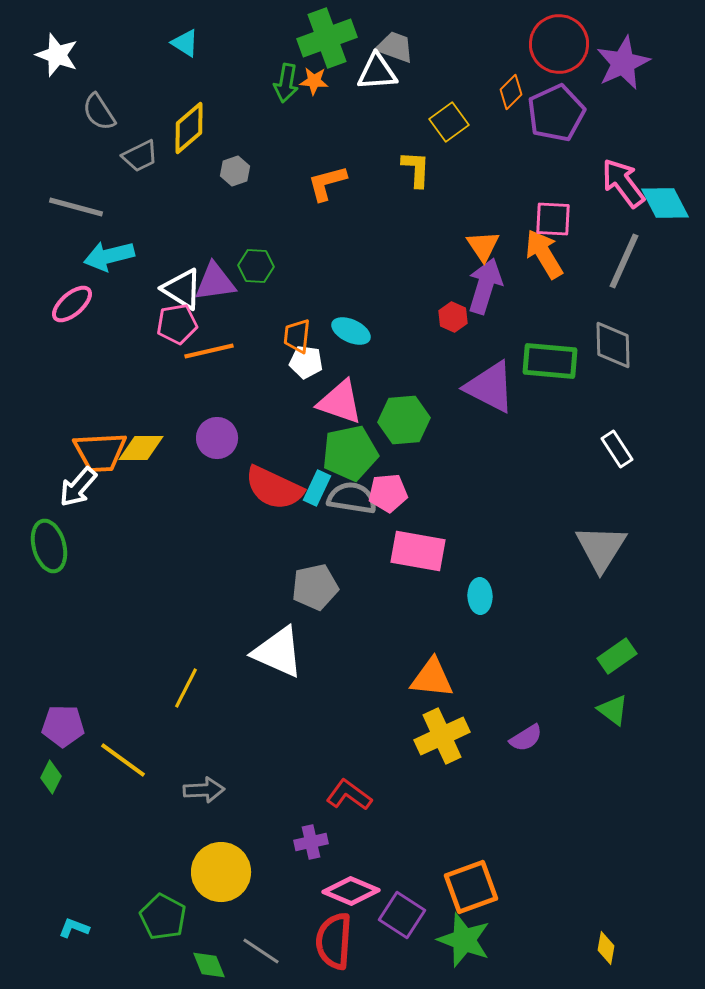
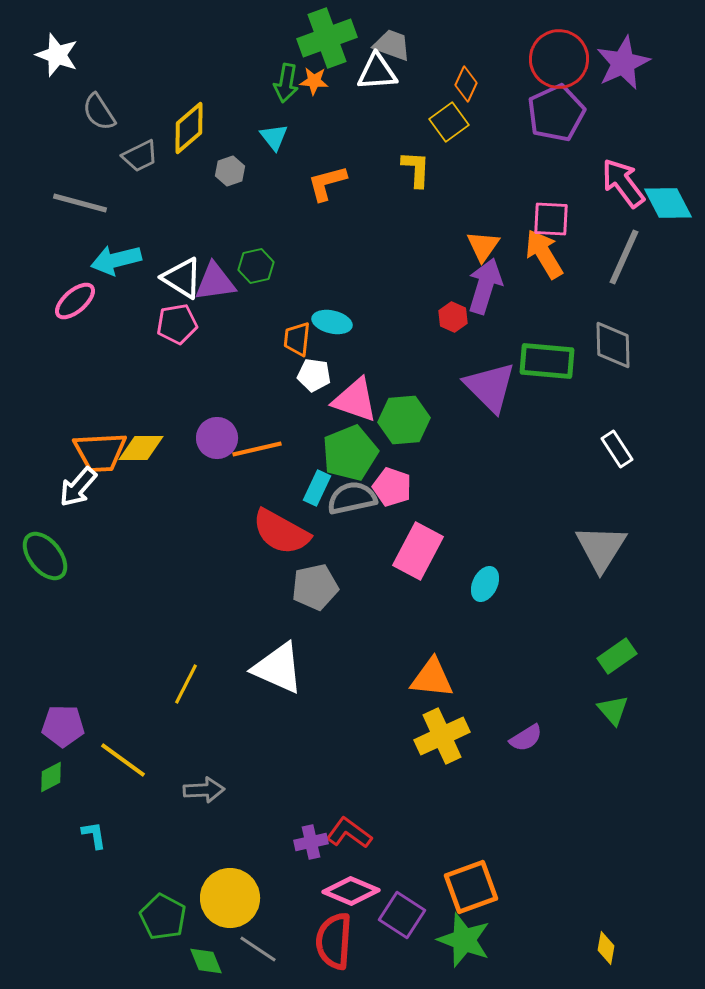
cyan triangle at (185, 43): moved 89 px right, 94 px down; rotated 20 degrees clockwise
red circle at (559, 44): moved 15 px down
gray trapezoid at (395, 47): moved 3 px left, 2 px up
orange diamond at (511, 92): moved 45 px left, 8 px up; rotated 20 degrees counterclockwise
gray hexagon at (235, 171): moved 5 px left
cyan diamond at (665, 203): moved 3 px right
gray line at (76, 207): moved 4 px right, 4 px up
pink square at (553, 219): moved 2 px left
orange triangle at (483, 246): rotated 9 degrees clockwise
cyan arrow at (109, 256): moved 7 px right, 4 px down
gray line at (624, 261): moved 4 px up
green hexagon at (256, 266): rotated 16 degrees counterclockwise
white triangle at (182, 289): moved 11 px up
pink ellipse at (72, 304): moved 3 px right, 3 px up
cyan ellipse at (351, 331): moved 19 px left, 9 px up; rotated 12 degrees counterclockwise
orange trapezoid at (297, 336): moved 3 px down
orange line at (209, 351): moved 48 px right, 98 px down
green rectangle at (550, 361): moved 3 px left
white pentagon at (306, 362): moved 8 px right, 13 px down
purple triangle at (490, 387): rotated 18 degrees clockwise
pink triangle at (340, 402): moved 15 px right, 2 px up
green pentagon at (350, 453): rotated 10 degrees counterclockwise
red semicircle at (274, 488): moved 7 px right, 44 px down; rotated 4 degrees clockwise
pink pentagon at (388, 493): moved 4 px right, 6 px up; rotated 24 degrees clockwise
gray semicircle at (352, 498): rotated 21 degrees counterclockwise
green ellipse at (49, 546): moved 4 px left, 10 px down; rotated 24 degrees counterclockwise
pink rectangle at (418, 551): rotated 72 degrees counterclockwise
cyan ellipse at (480, 596): moved 5 px right, 12 px up; rotated 28 degrees clockwise
white triangle at (278, 652): moved 16 px down
yellow line at (186, 688): moved 4 px up
green triangle at (613, 710): rotated 12 degrees clockwise
green diamond at (51, 777): rotated 36 degrees clockwise
red L-shape at (349, 795): moved 38 px down
yellow circle at (221, 872): moved 9 px right, 26 px down
cyan L-shape at (74, 928): moved 20 px right, 93 px up; rotated 60 degrees clockwise
gray line at (261, 951): moved 3 px left, 2 px up
green diamond at (209, 965): moved 3 px left, 4 px up
